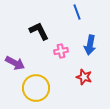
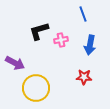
blue line: moved 6 px right, 2 px down
black L-shape: rotated 80 degrees counterclockwise
pink cross: moved 11 px up
red star: rotated 14 degrees counterclockwise
